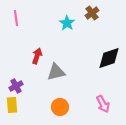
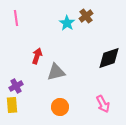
brown cross: moved 6 px left, 3 px down
